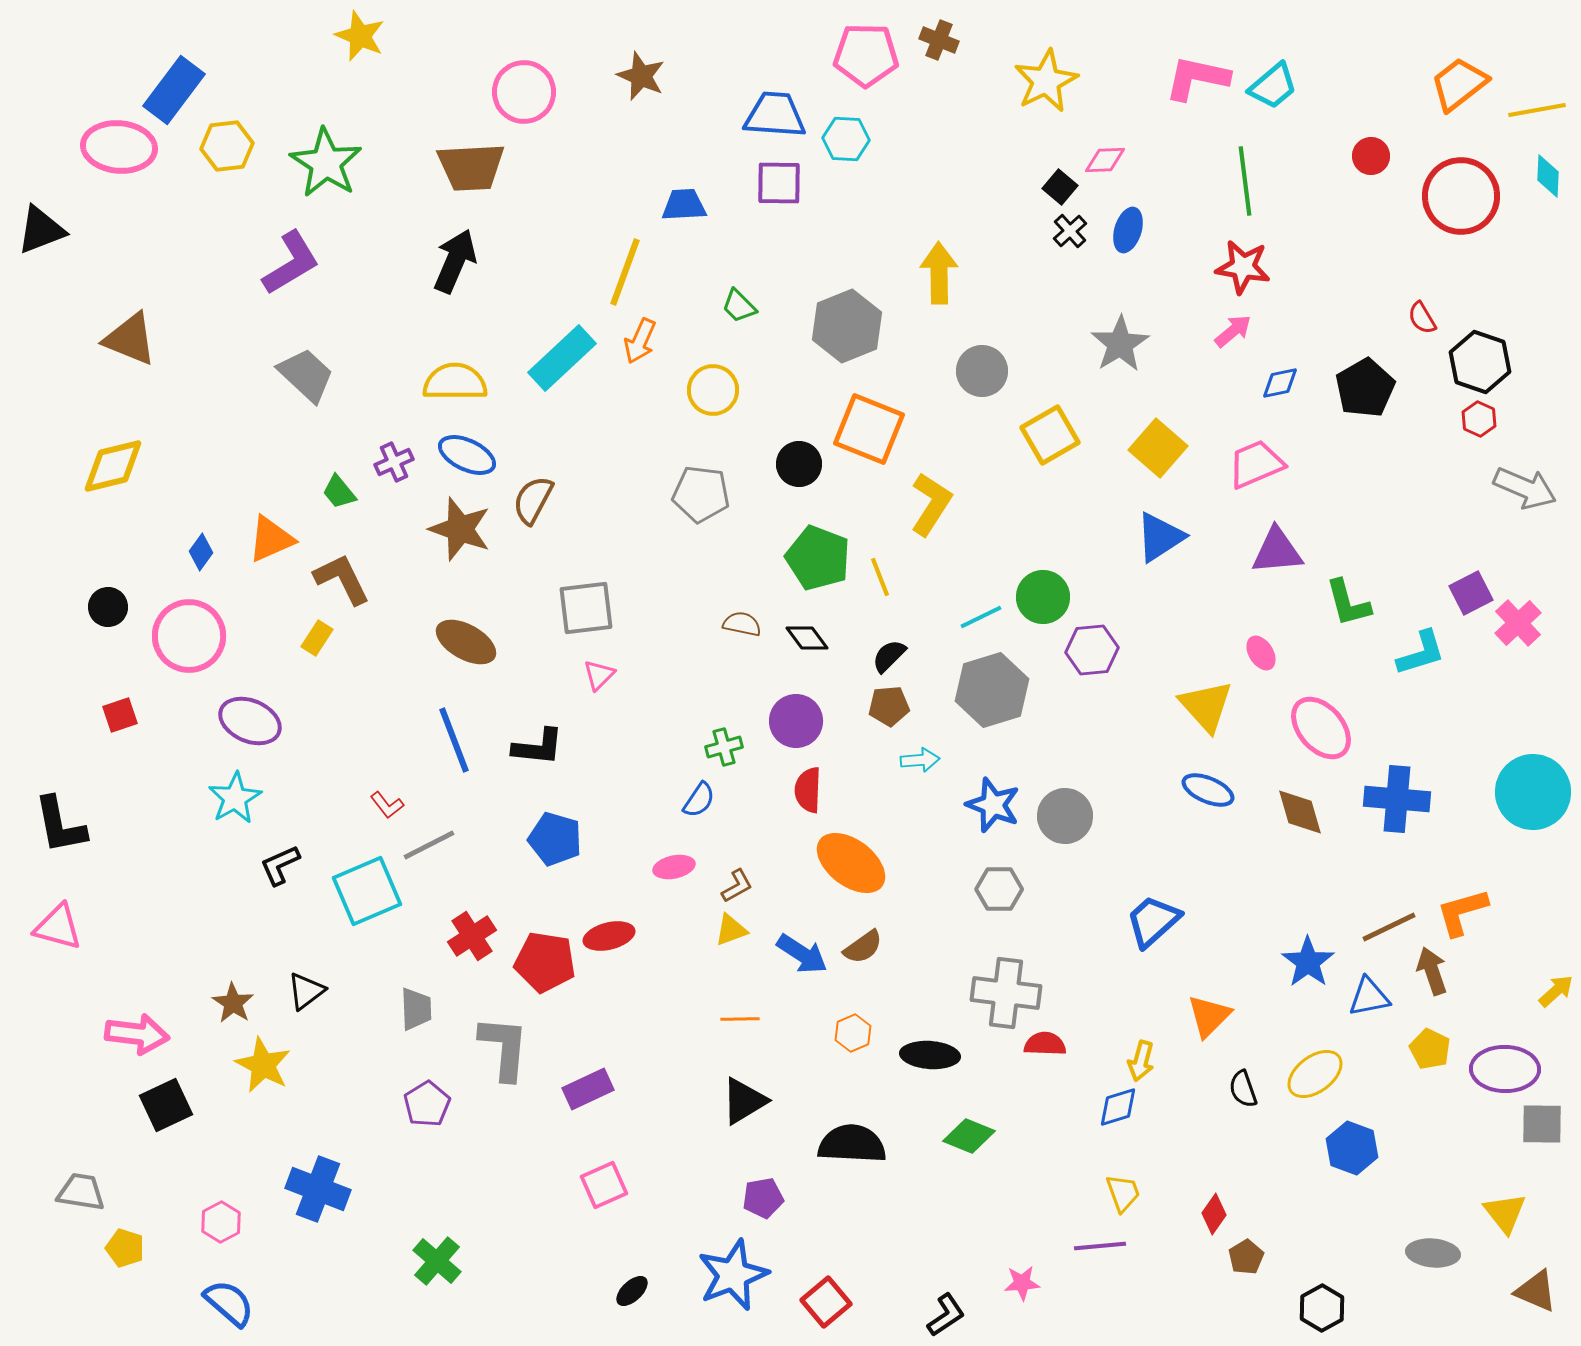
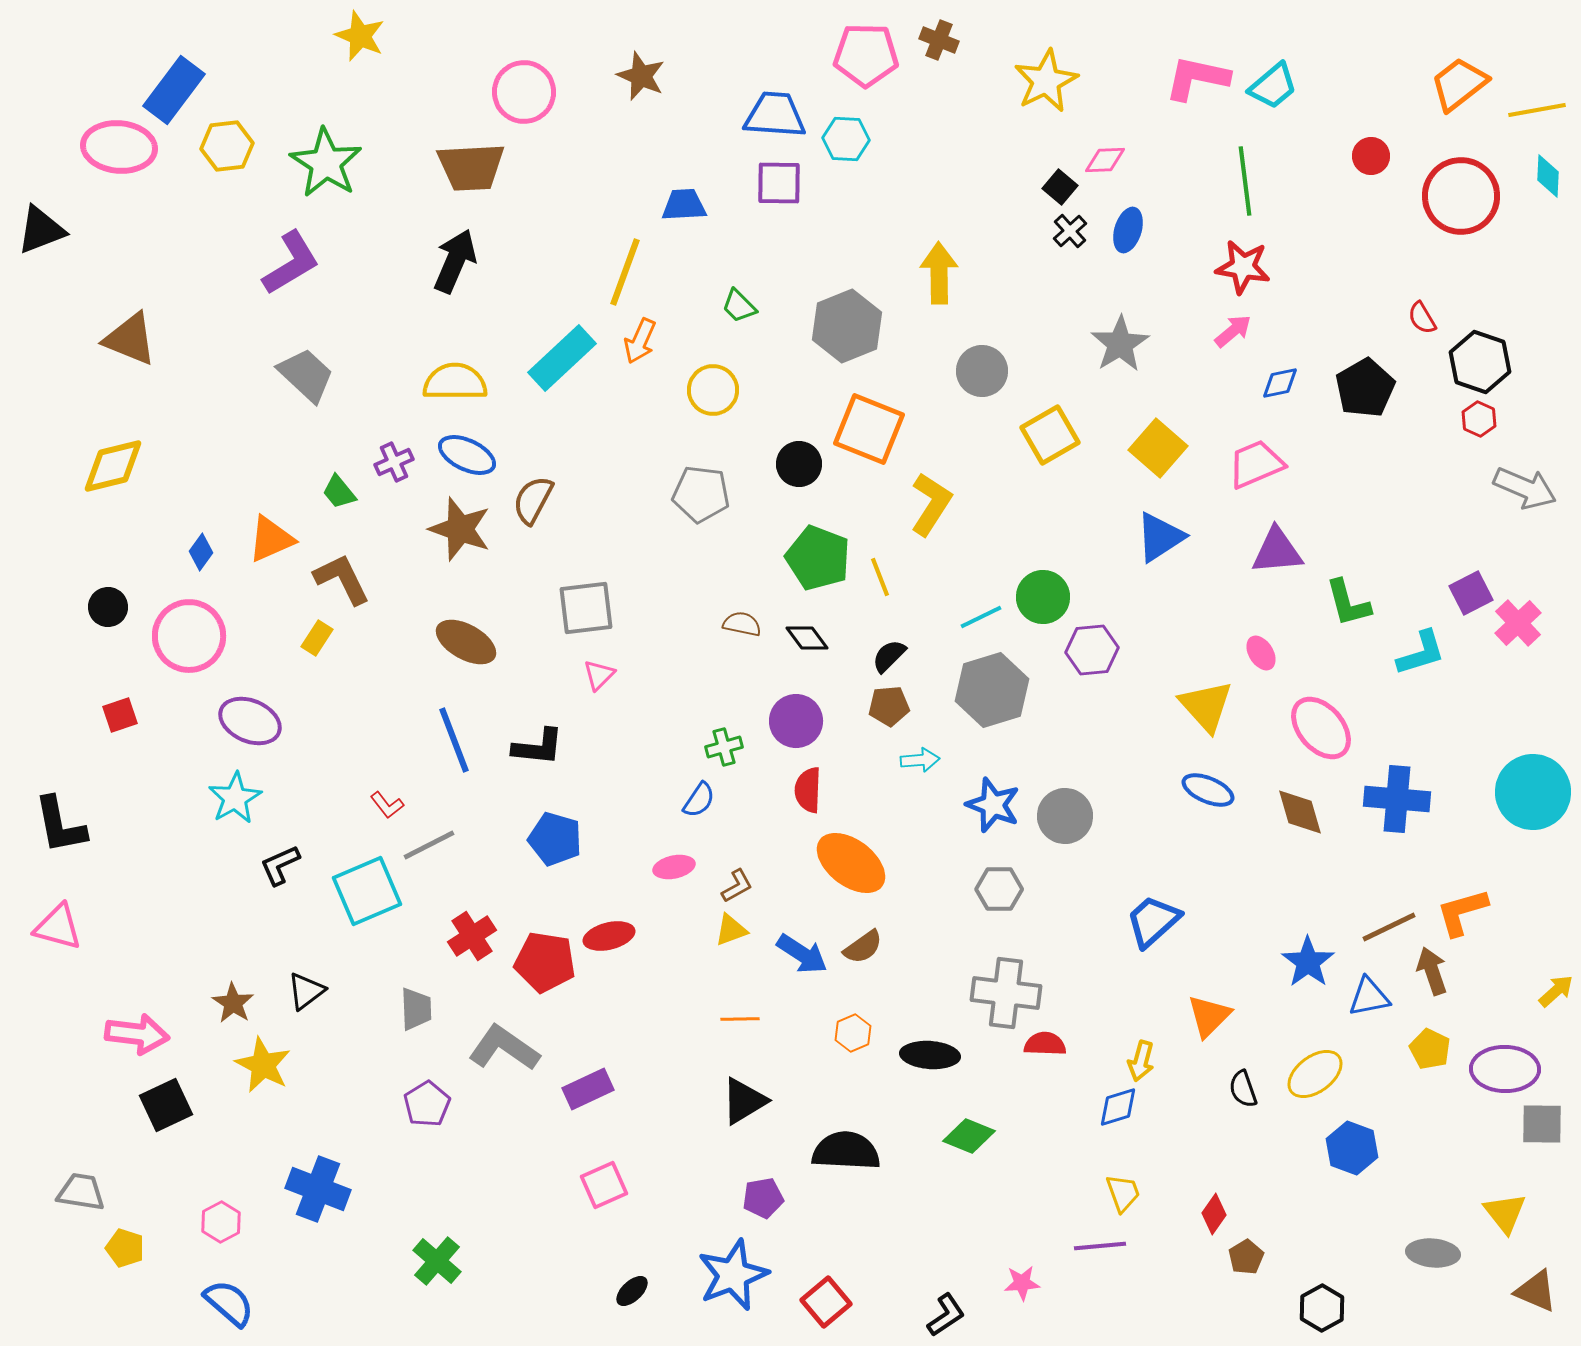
gray L-shape at (504, 1048): rotated 60 degrees counterclockwise
black semicircle at (852, 1144): moved 6 px left, 7 px down
